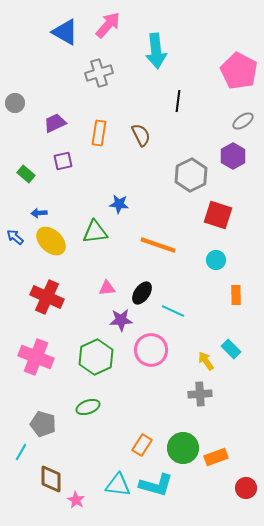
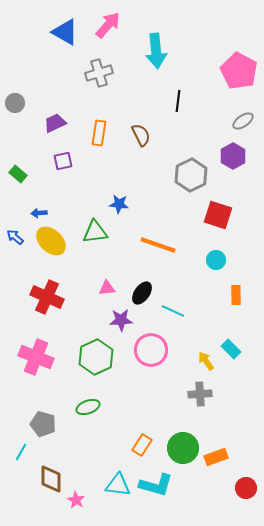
green rectangle at (26, 174): moved 8 px left
